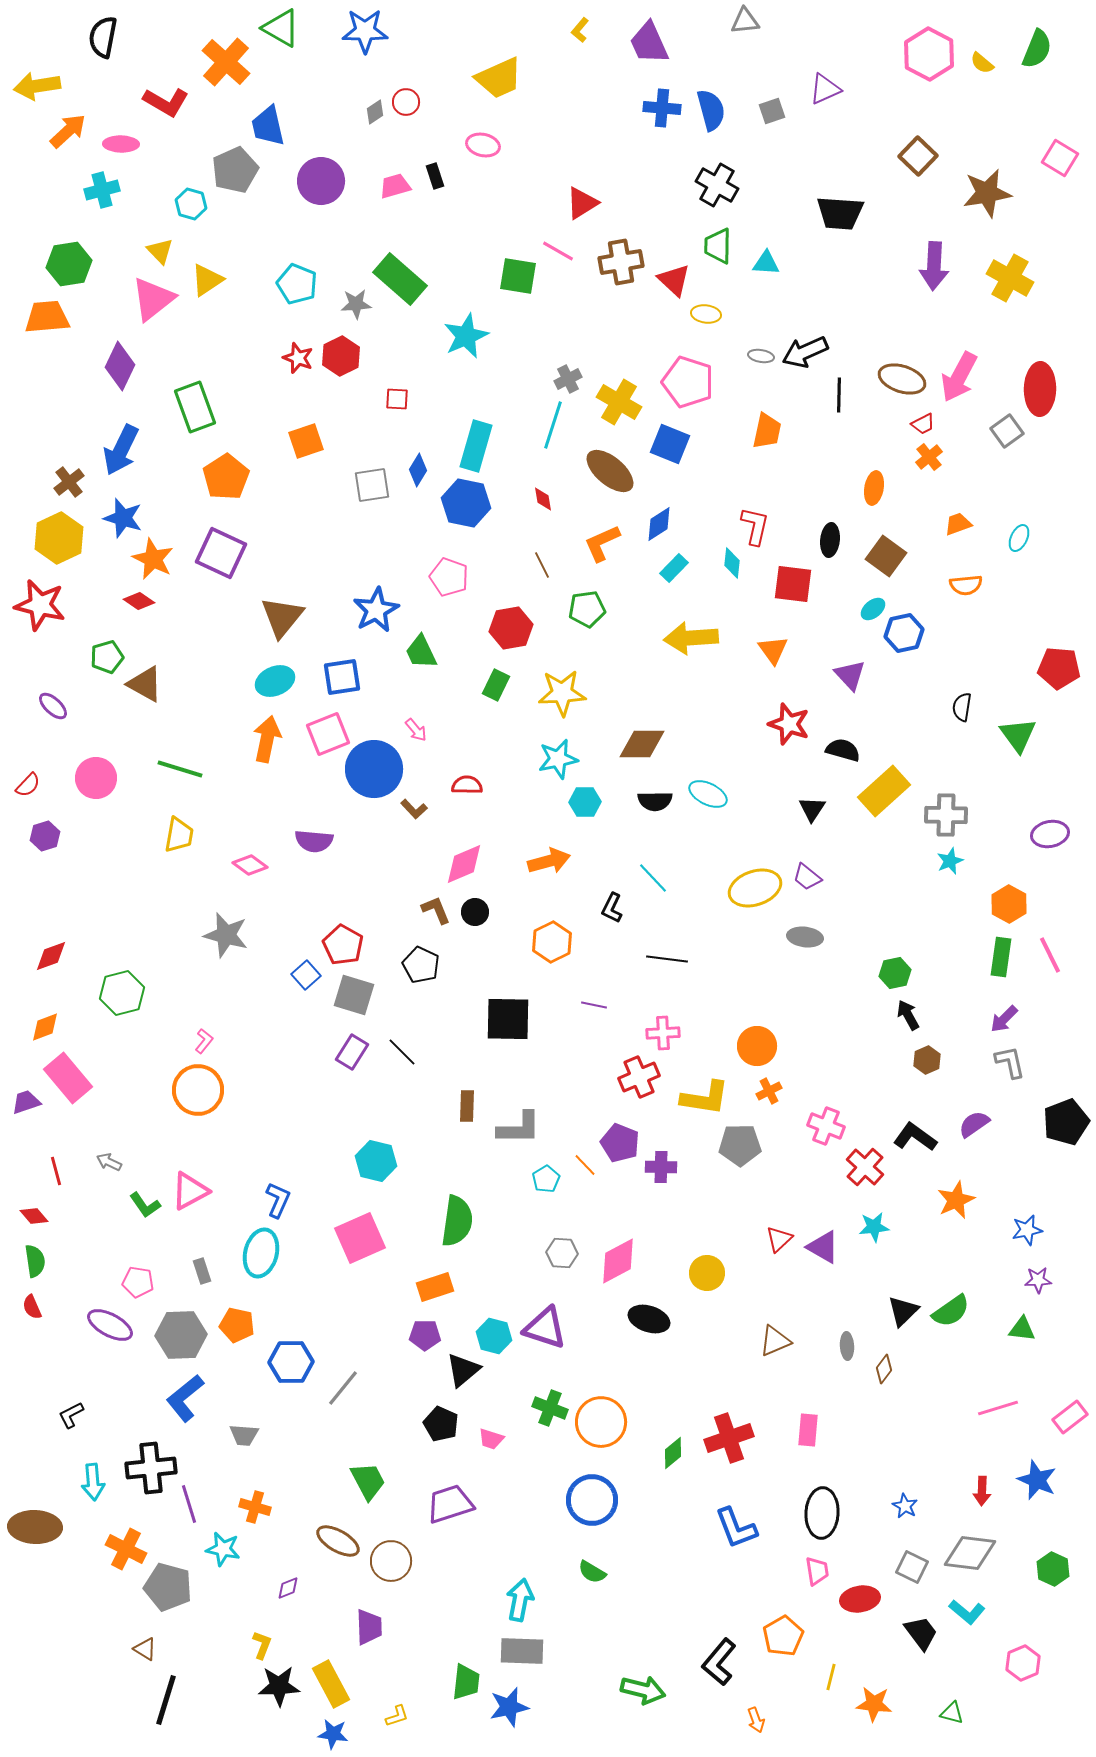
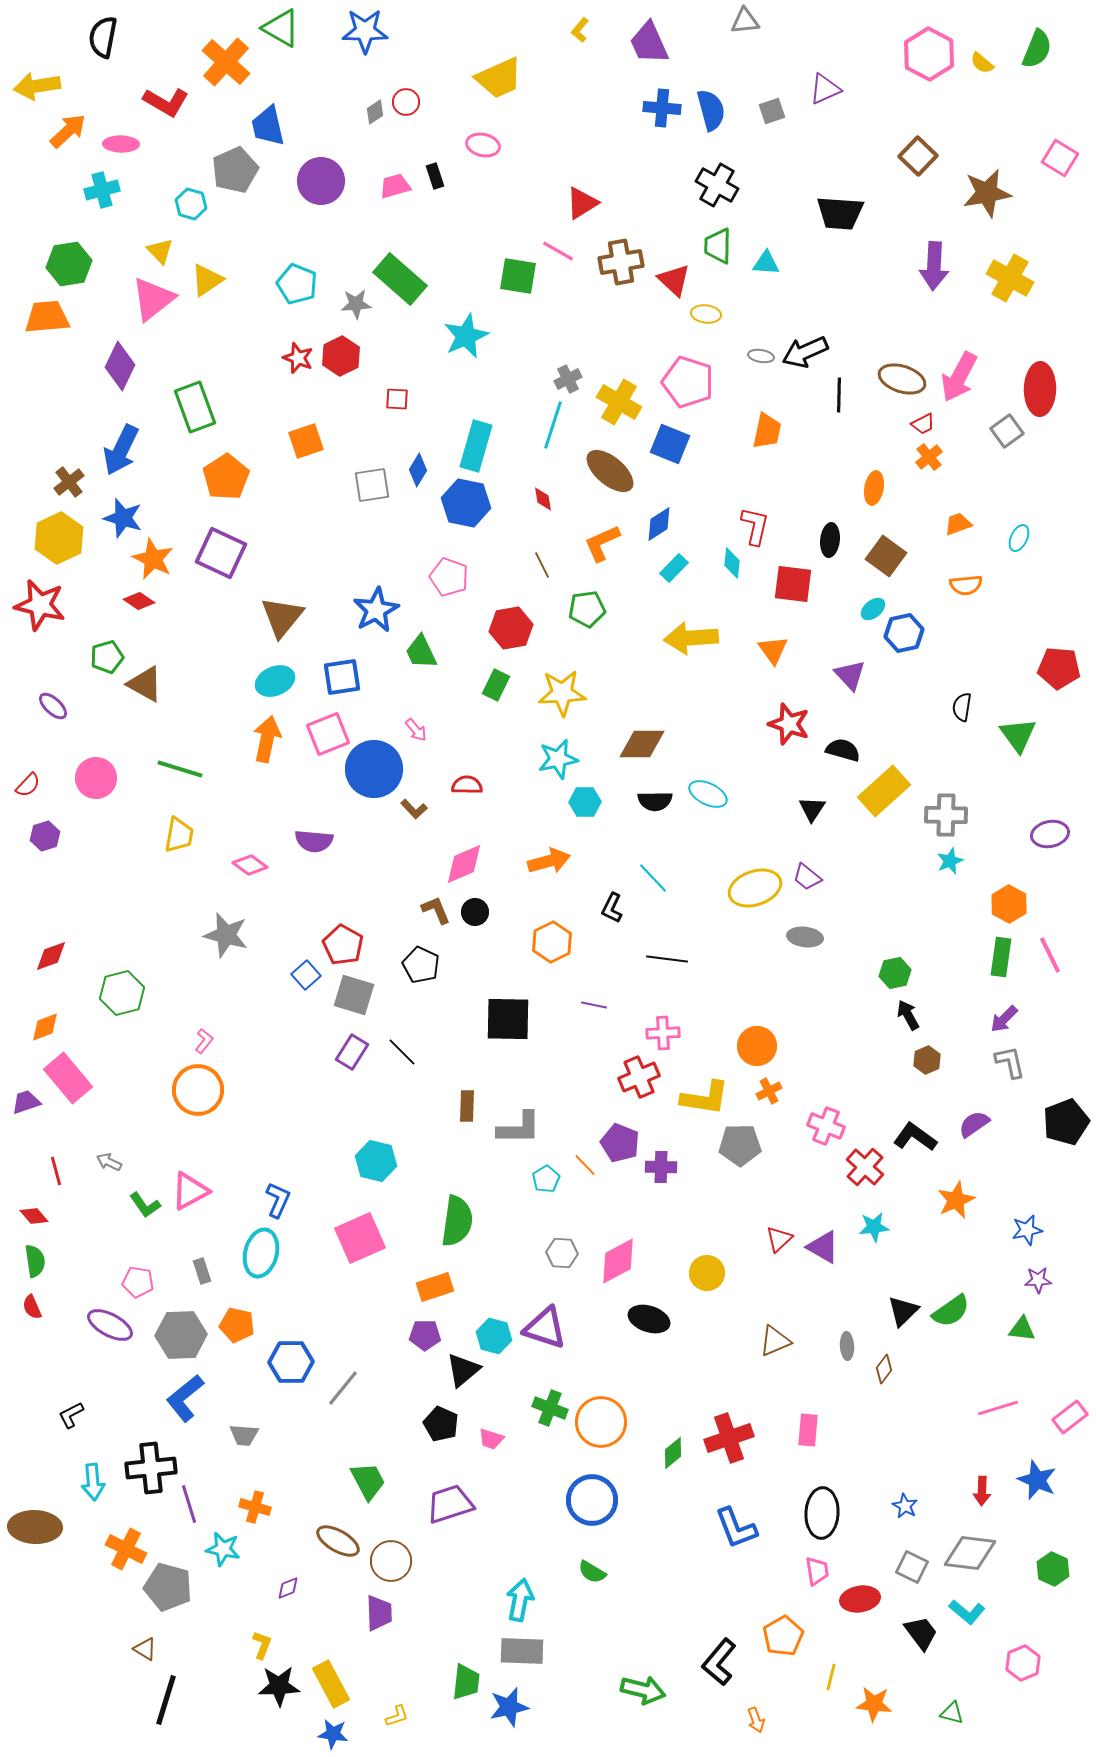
purple trapezoid at (369, 1627): moved 10 px right, 14 px up
